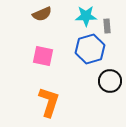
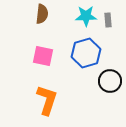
brown semicircle: rotated 60 degrees counterclockwise
gray rectangle: moved 1 px right, 6 px up
blue hexagon: moved 4 px left, 4 px down
orange L-shape: moved 2 px left, 2 px up
